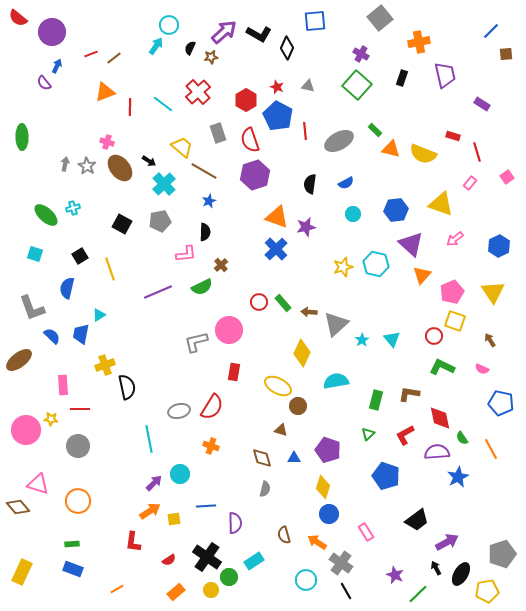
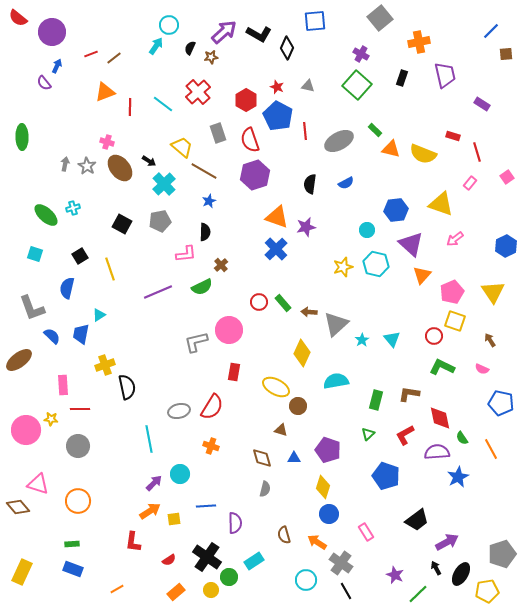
cyan circle at (353, 214): moved 14 px right, 16 px down
blue hexagon at (499, 246): moved 7 px right
yellow ellipse at (278, 386): moved 2 px left, 1 px down
